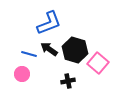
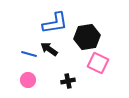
blue L-shape: moved 6 px right; rotated 12 degrees clockwise
black hexagon: moved 12 px right, 13 px up; rotated 25 degrees counterclockwise
pink square: rotated 15 degrees counterclockwise
pink circle: moved 6 px right, 6 px down
